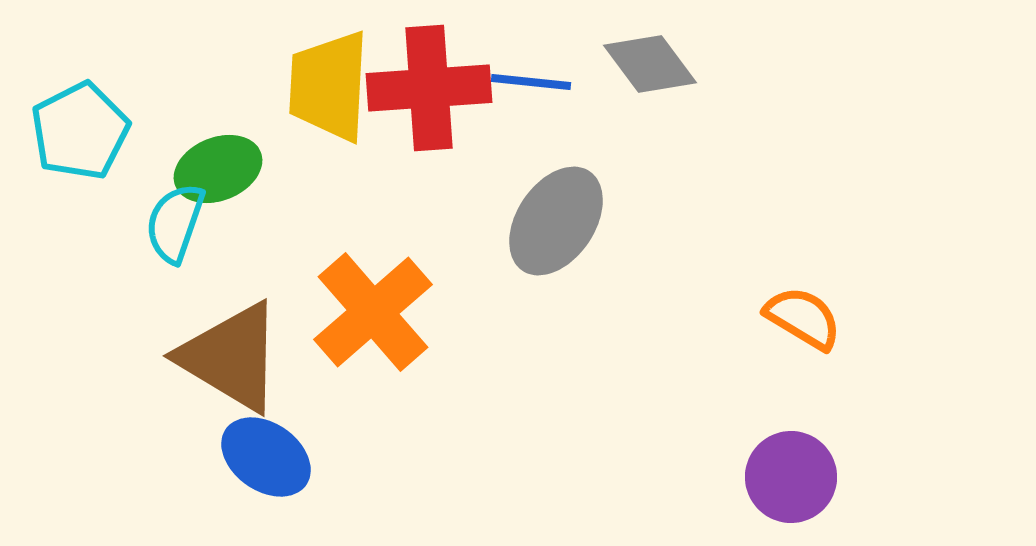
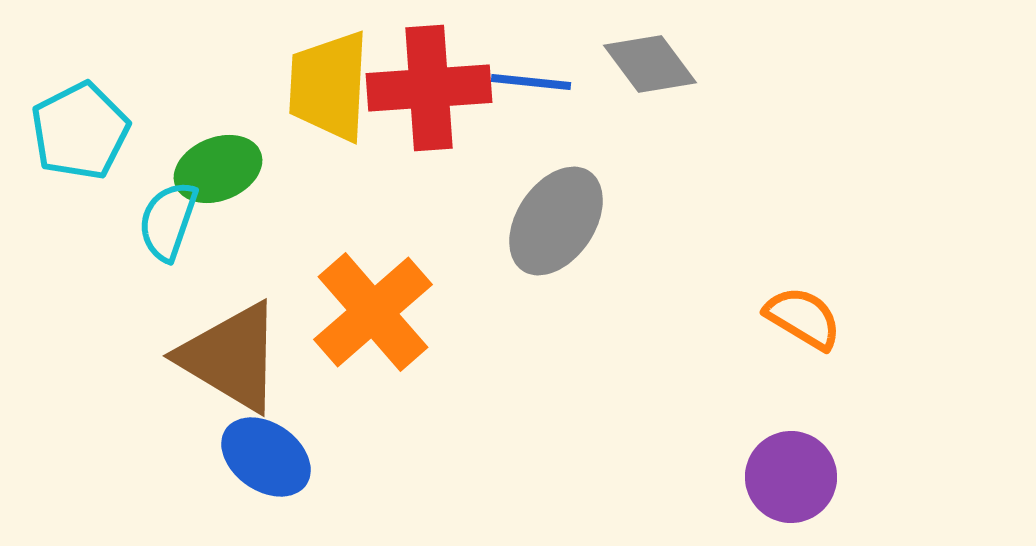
cyan semicircle: moved 7 px left, 2 px up
